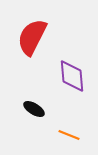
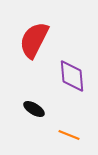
red semicircle: moved 2 px right, 3 px down
